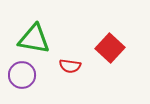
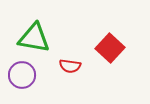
green triangle: moved 1 px up
